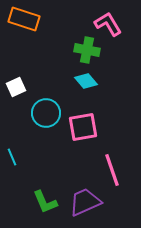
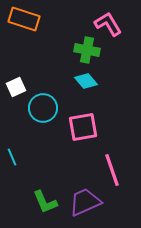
cyan circle: moved 3 px left, 5 px up
